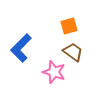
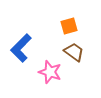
brown trapezoid: moved 1 px right
pink star: moved 4 px left
